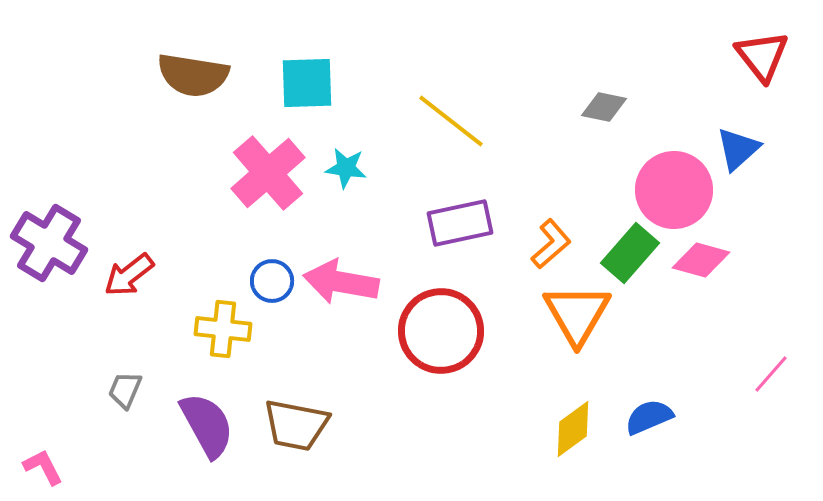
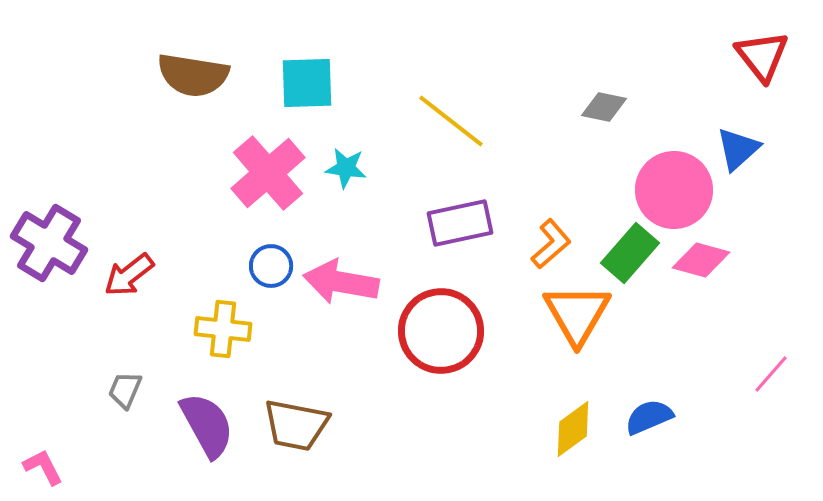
blue circle: moved 1 px left, 15 px up
